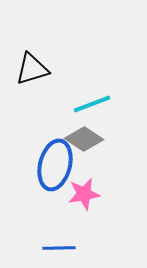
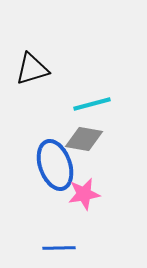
cyan line: rotated 6 degrees clockwise
gray diamond: rotated 24 degrees counterclockwise
blue ellipse: rotated 33 degrees counterclockwise
